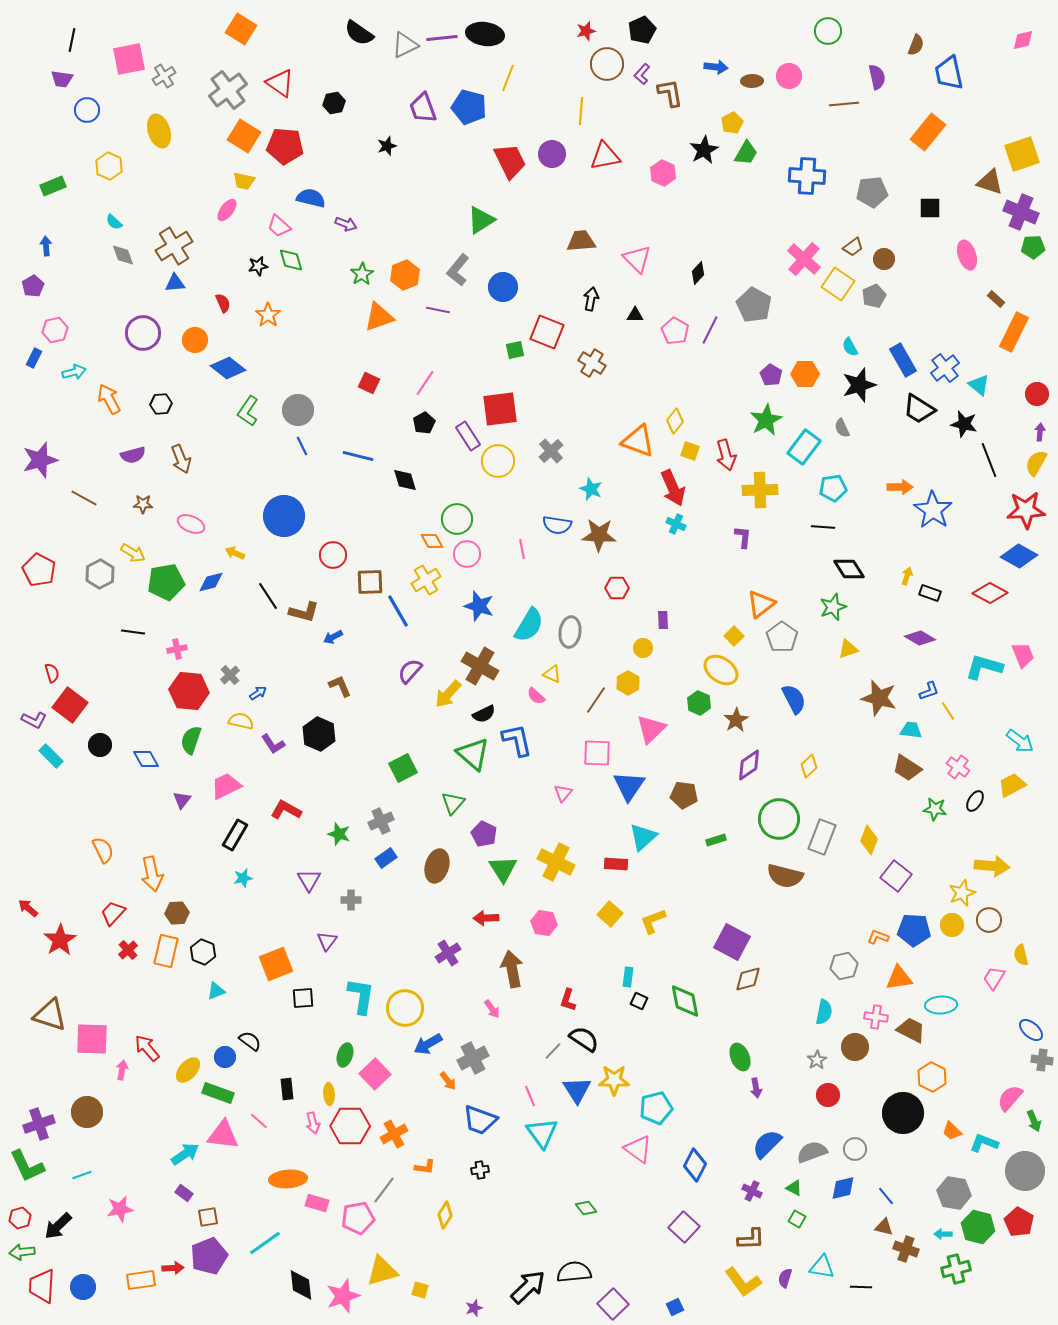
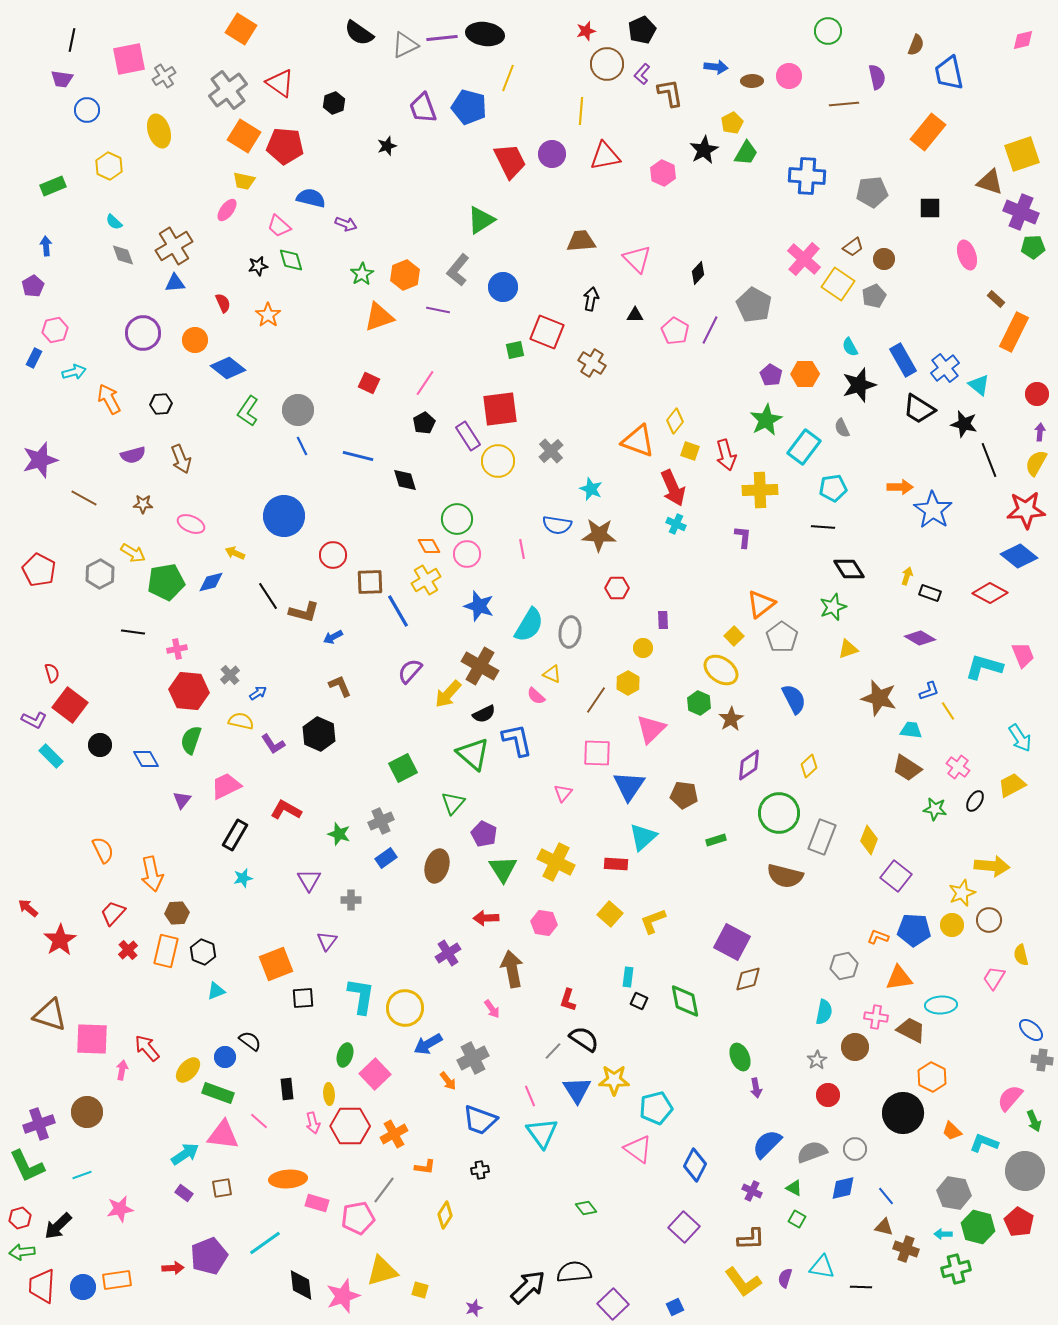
black hexagon at (334, 103): rotated 10 degrees counterclockwise
orange diamond at (432, 541): moved 3 px left, 5 px down
blue diamond at (1019, 556): rotated 9 degrees clockwise
brown star at (736, 720): moved 5 px left, 1 px up
cyan arrow at (1020, 741): moved 3 px up; rotated 20 degrees clockwise
green circle at (779, 819): moved 6 px up
brown square at (208, 1217): moved 14 px right, 29 px up
orange rectangle at (141, 1280): moved 24 px left
